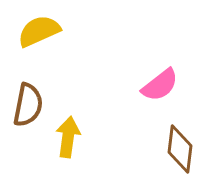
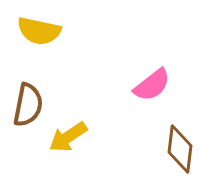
yellow semicircle: rotated 144 degrees counterclockwise
pink semicircle: moved 8 px left
yellow arrow: rotated 132 degrees counterclockwise
